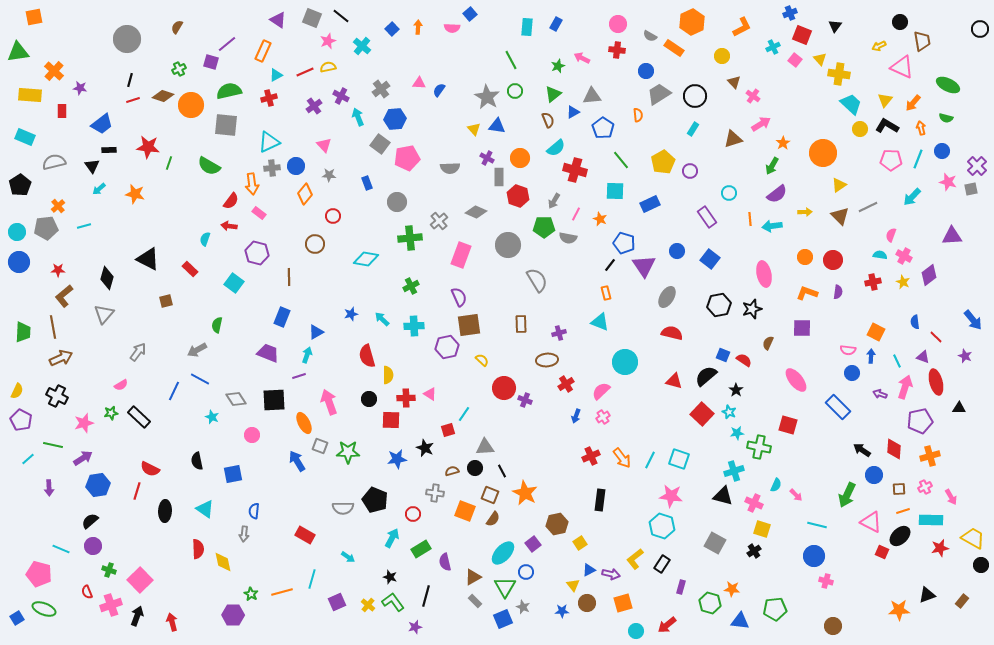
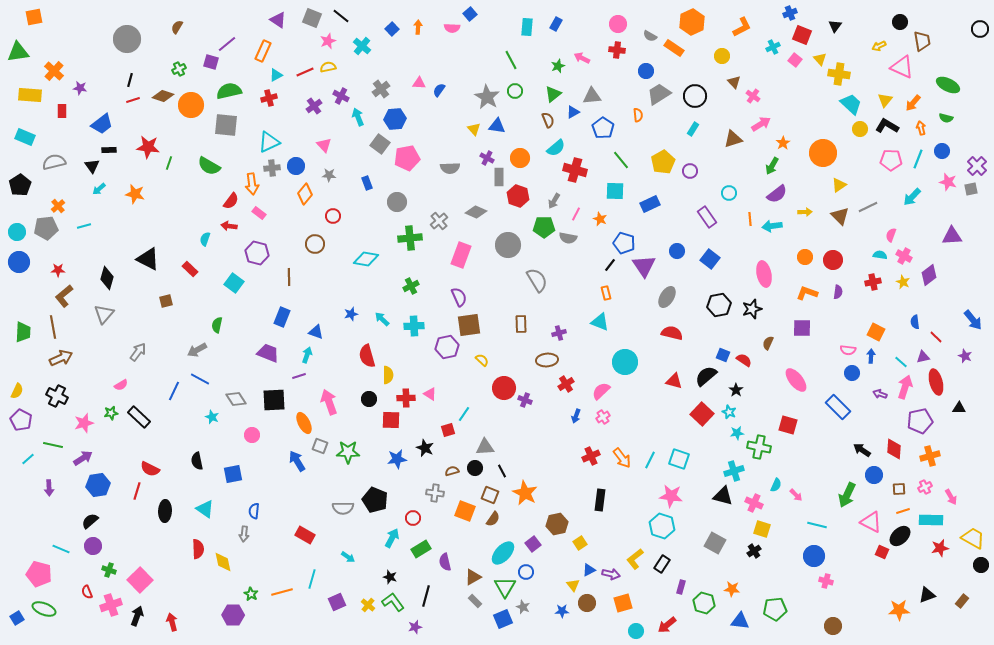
blue triangle at (316, 332): rotated 49 degrees clockwise
purple triangle at (923, 357): rotated 32 degrees counterclockwise
cyan line at (897, 361): moved 4 px right, 1 px down; rotated 24 degrees counterclockwise
red circle at (413, 514): moved 4 px down
green hexagon at (710, 603): moved 6 px left
